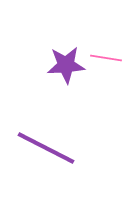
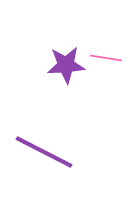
purple line: moved 2 px left, 4 px down
